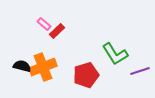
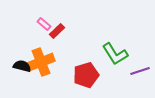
orange cross: moved 2 px left, 5 px up
